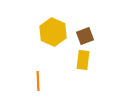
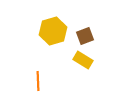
yellow hexagon: moved 1 px up; rotated 20 degrees clockwise
yellow rectangle: rotated 66 degrees counterclockwise
